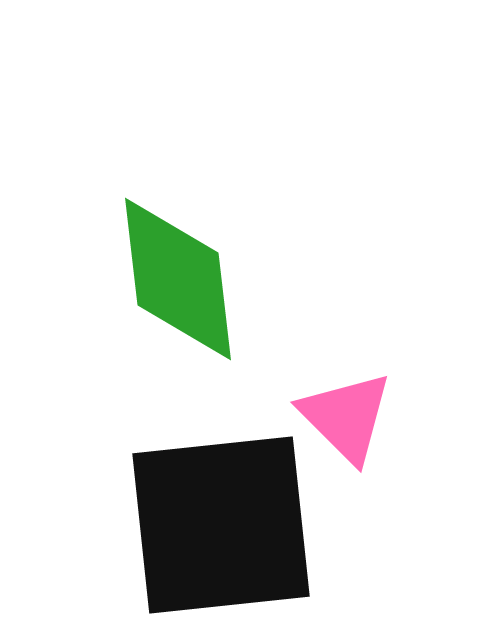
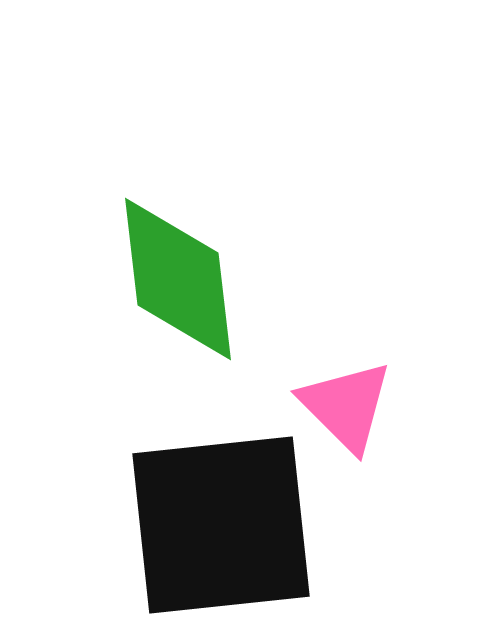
pink triangle: moved 11 px up
